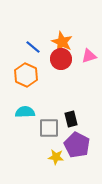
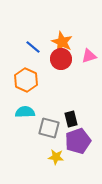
orange hexagon: moved 5 px down
gray square: rotated 15 degrees clockwise
purple pentagon: moved 1 px right, 4 px up; rotated 25 degrees clockwise
